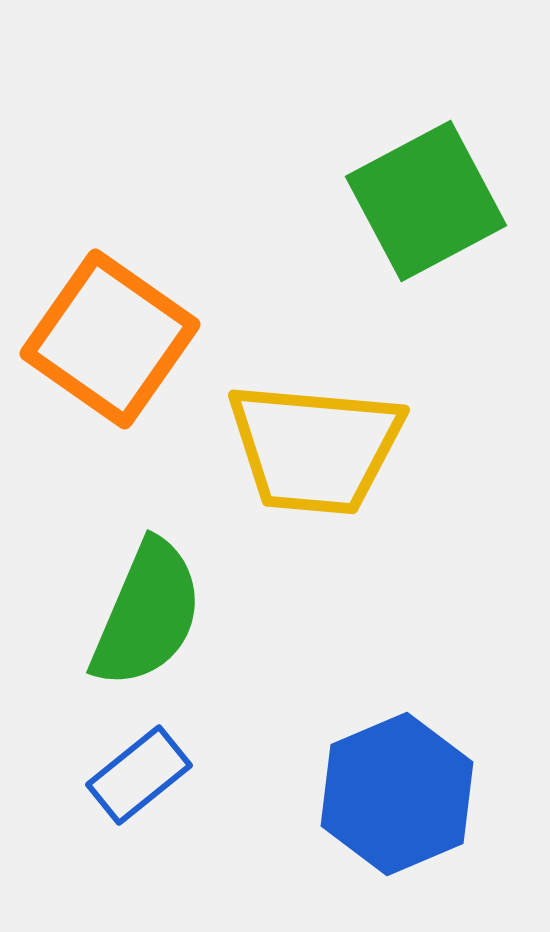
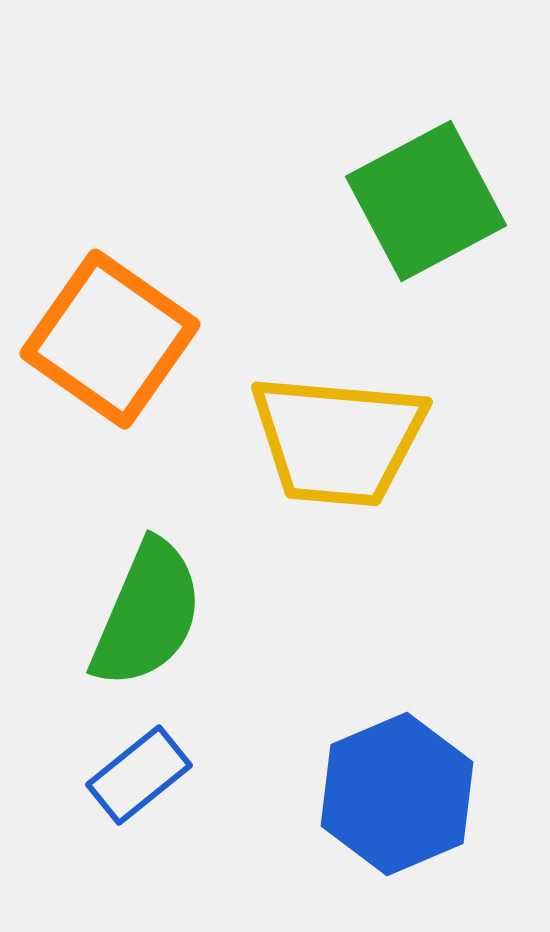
yellow trapezoid: moved 23 px right, 8 px up
